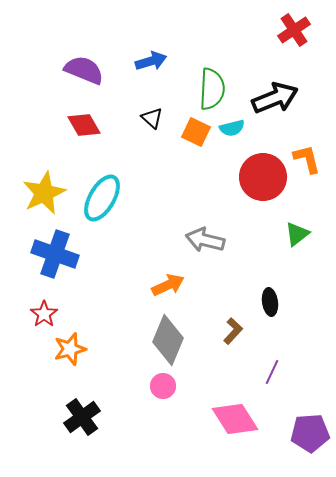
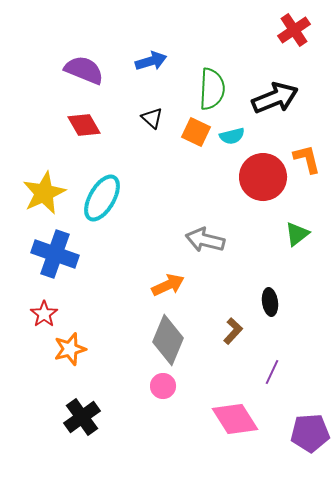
cyan semicircle: moved 8 px down
